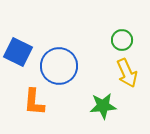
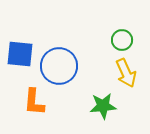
blue square: moved 2 px right, 2 px down; rotated 20 degrees counterclockwise
yellow arrow: moved 1 px left
